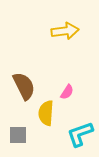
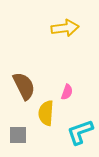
yellow arrow: moved 3 px up
pink semicircle: rotated 14 degrees counterclockwise
cyan L-shape: moved 2 px up
